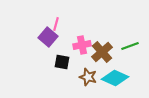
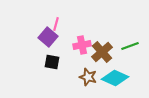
black square: moved 10 px left
